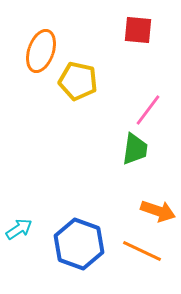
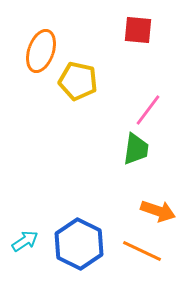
green trapezoid: moved 1 px right
cyan arrow: moved 6 px right, 12 px down
blue hexagon: rotated 6 degrees clockwise
